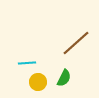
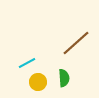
cyan line: rotated 24 degrees counterclockwise
green semicircle: rotated 30 degrees counterclockwise
